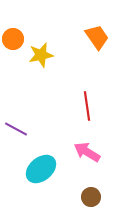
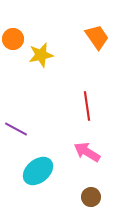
cyan ellipse: moved 3 px left, 2 px down
